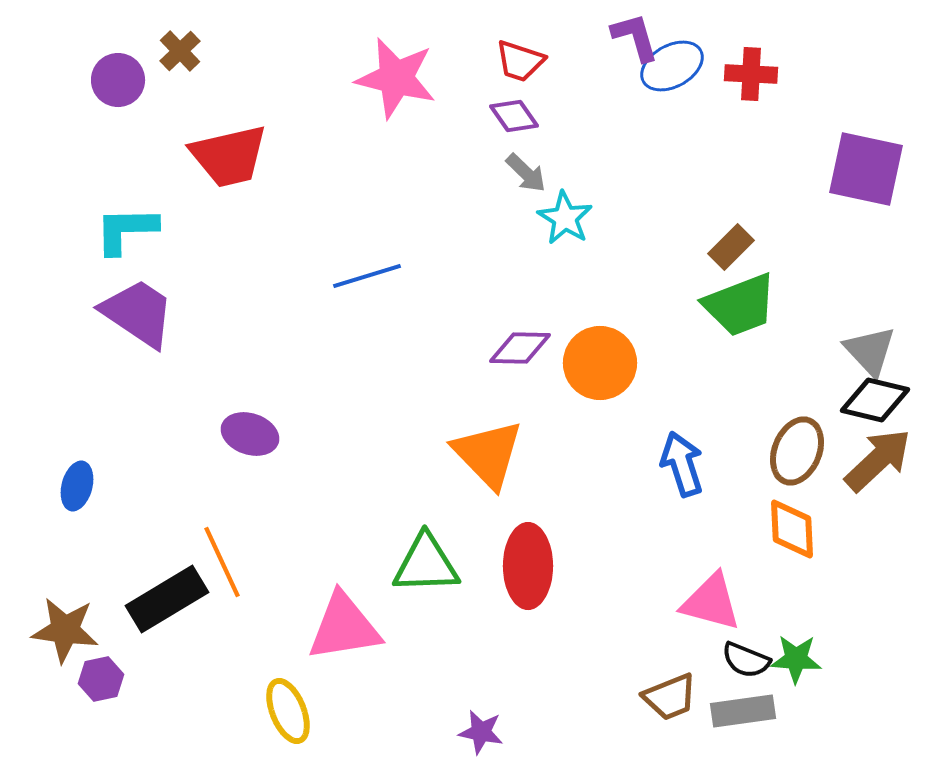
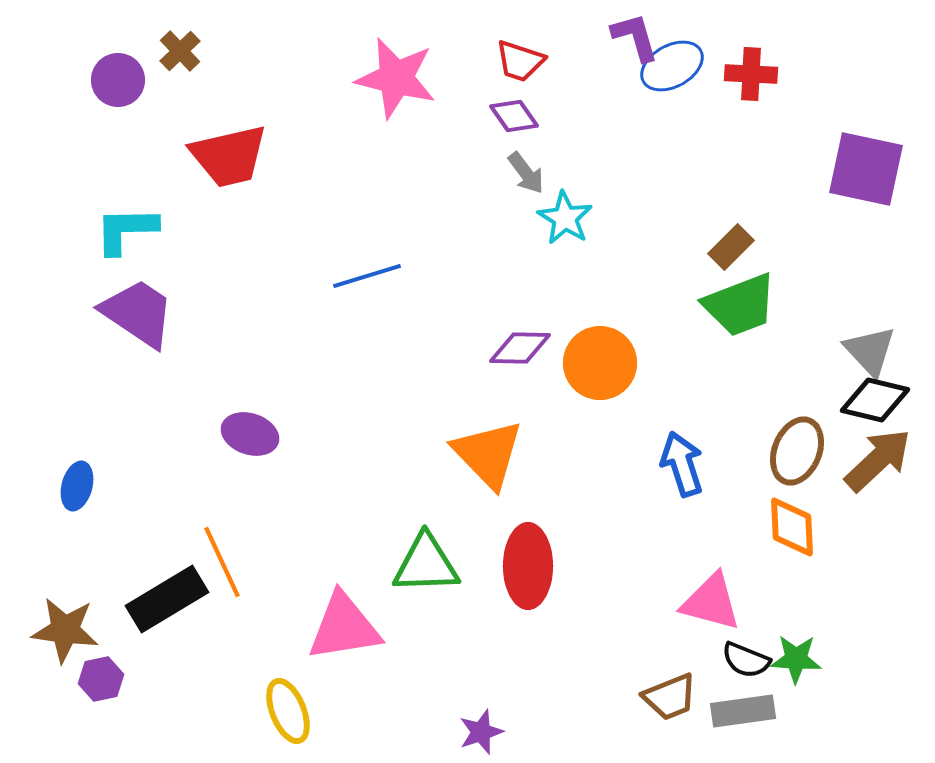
gray arrow at (526, 173): rotated 9 degrees clockwise
orange diamond at (792, 529): moved 2 px up
purple star at (481, 732): rotated 30 degrees counterclockwise
